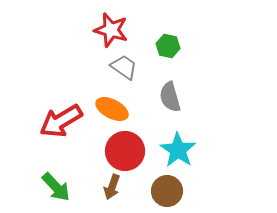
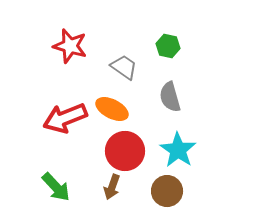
red star: moved 41 px left, 16 px down
red arrow: moved 4 px right, 3 px up; rotated 9 degrees clockwise
